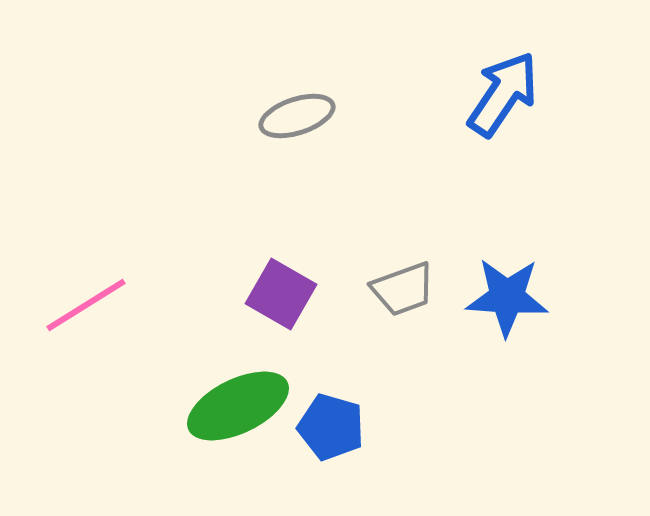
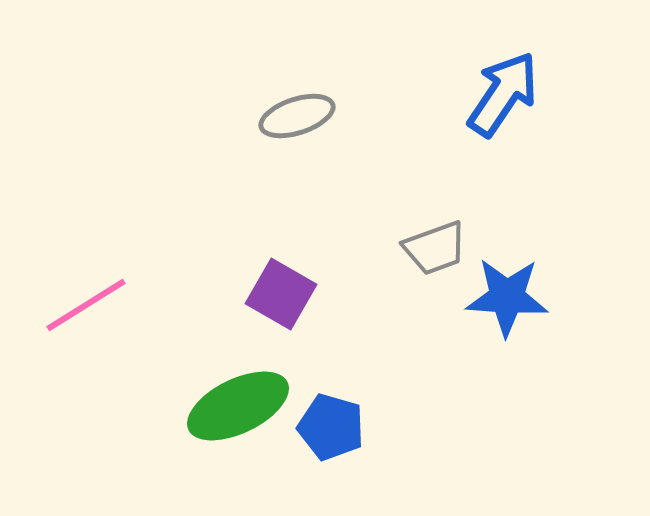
gray trapezoid: moved 32 px right, 41 px up
